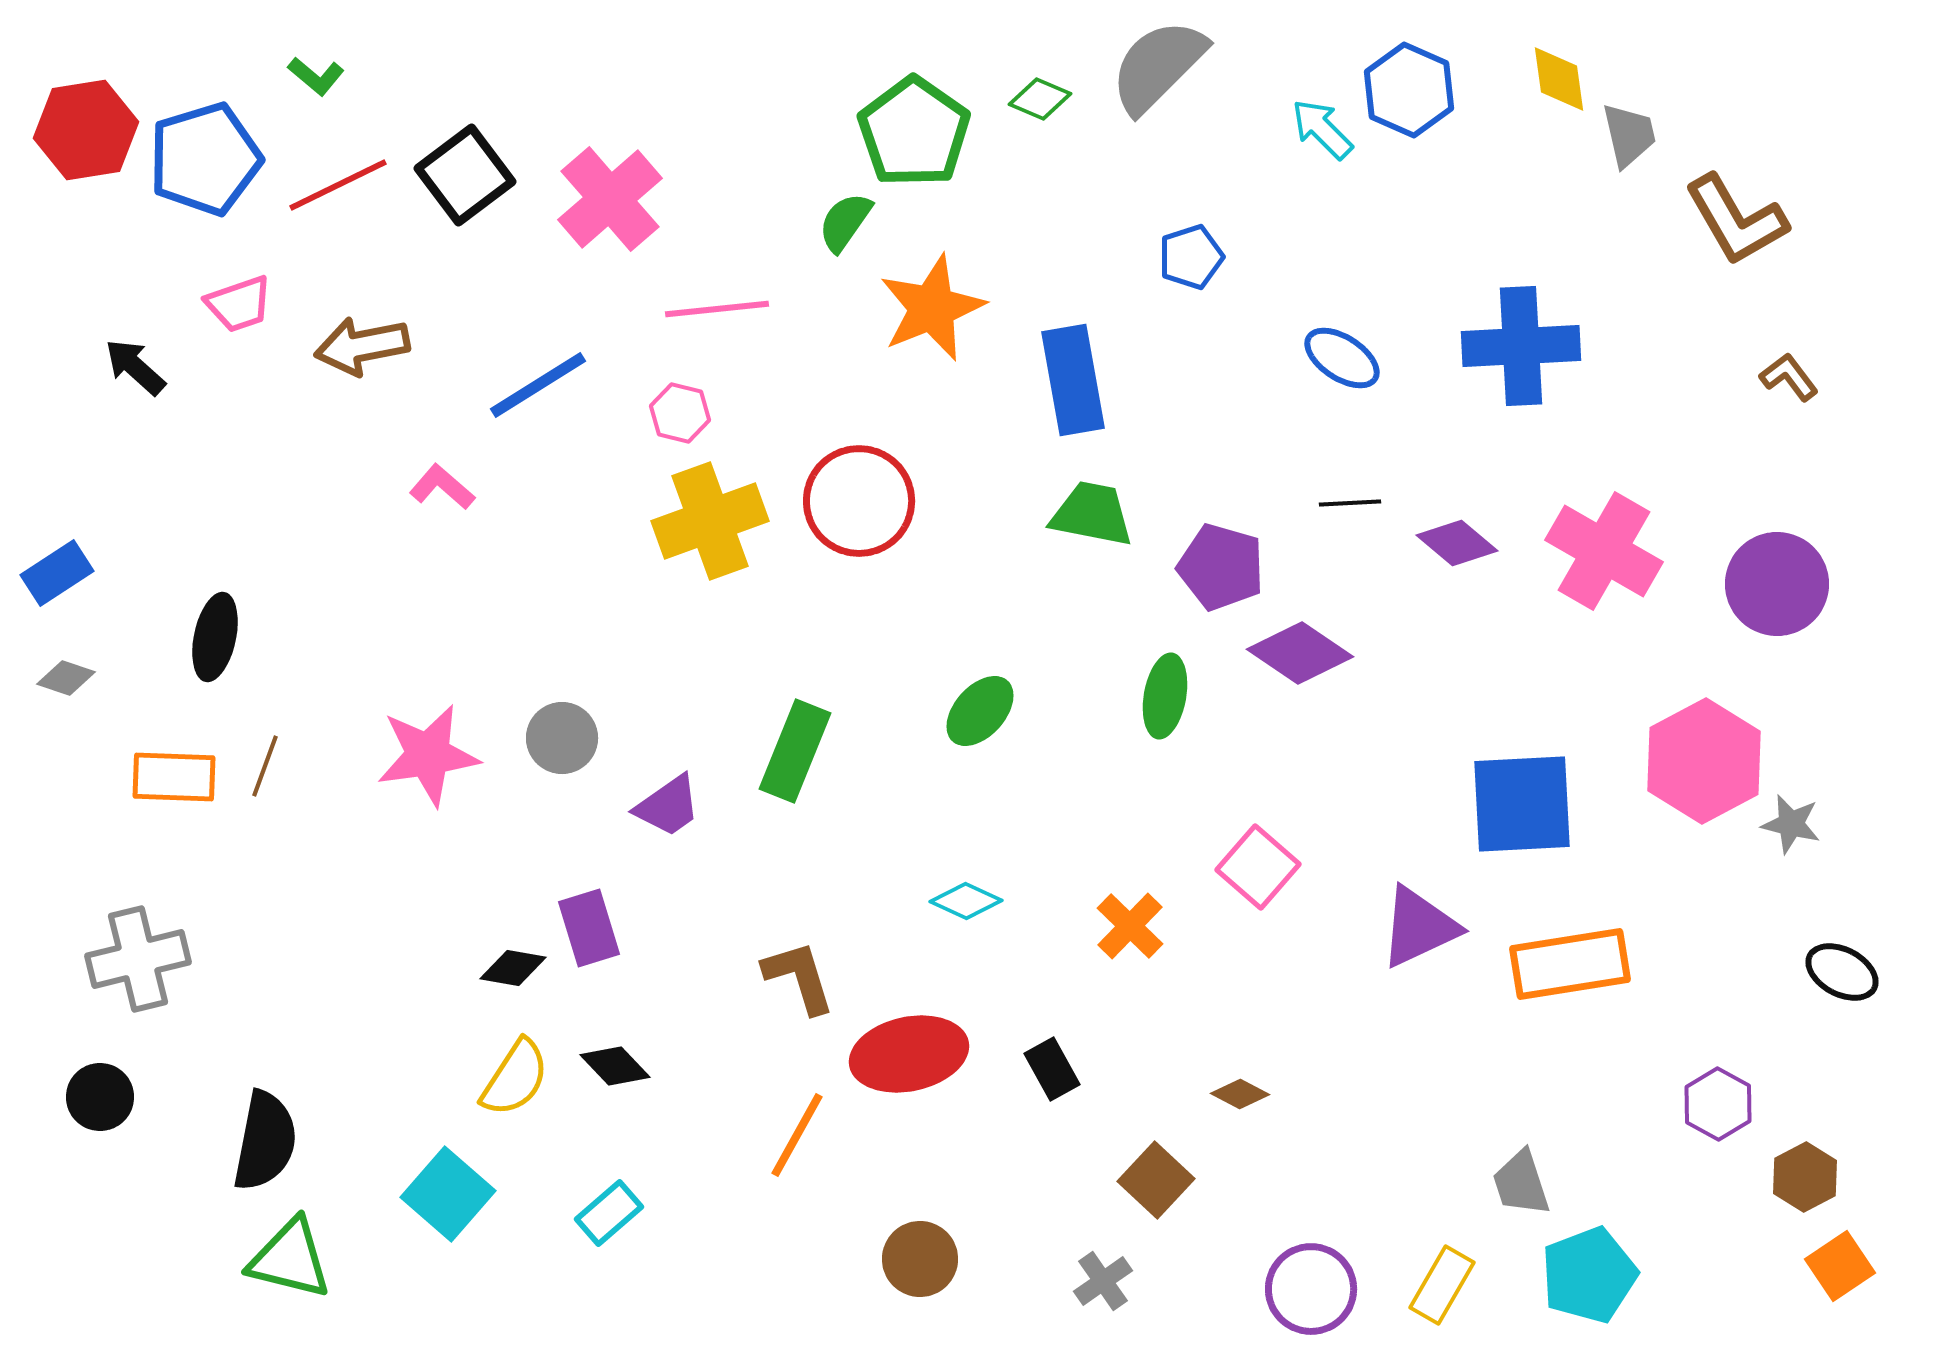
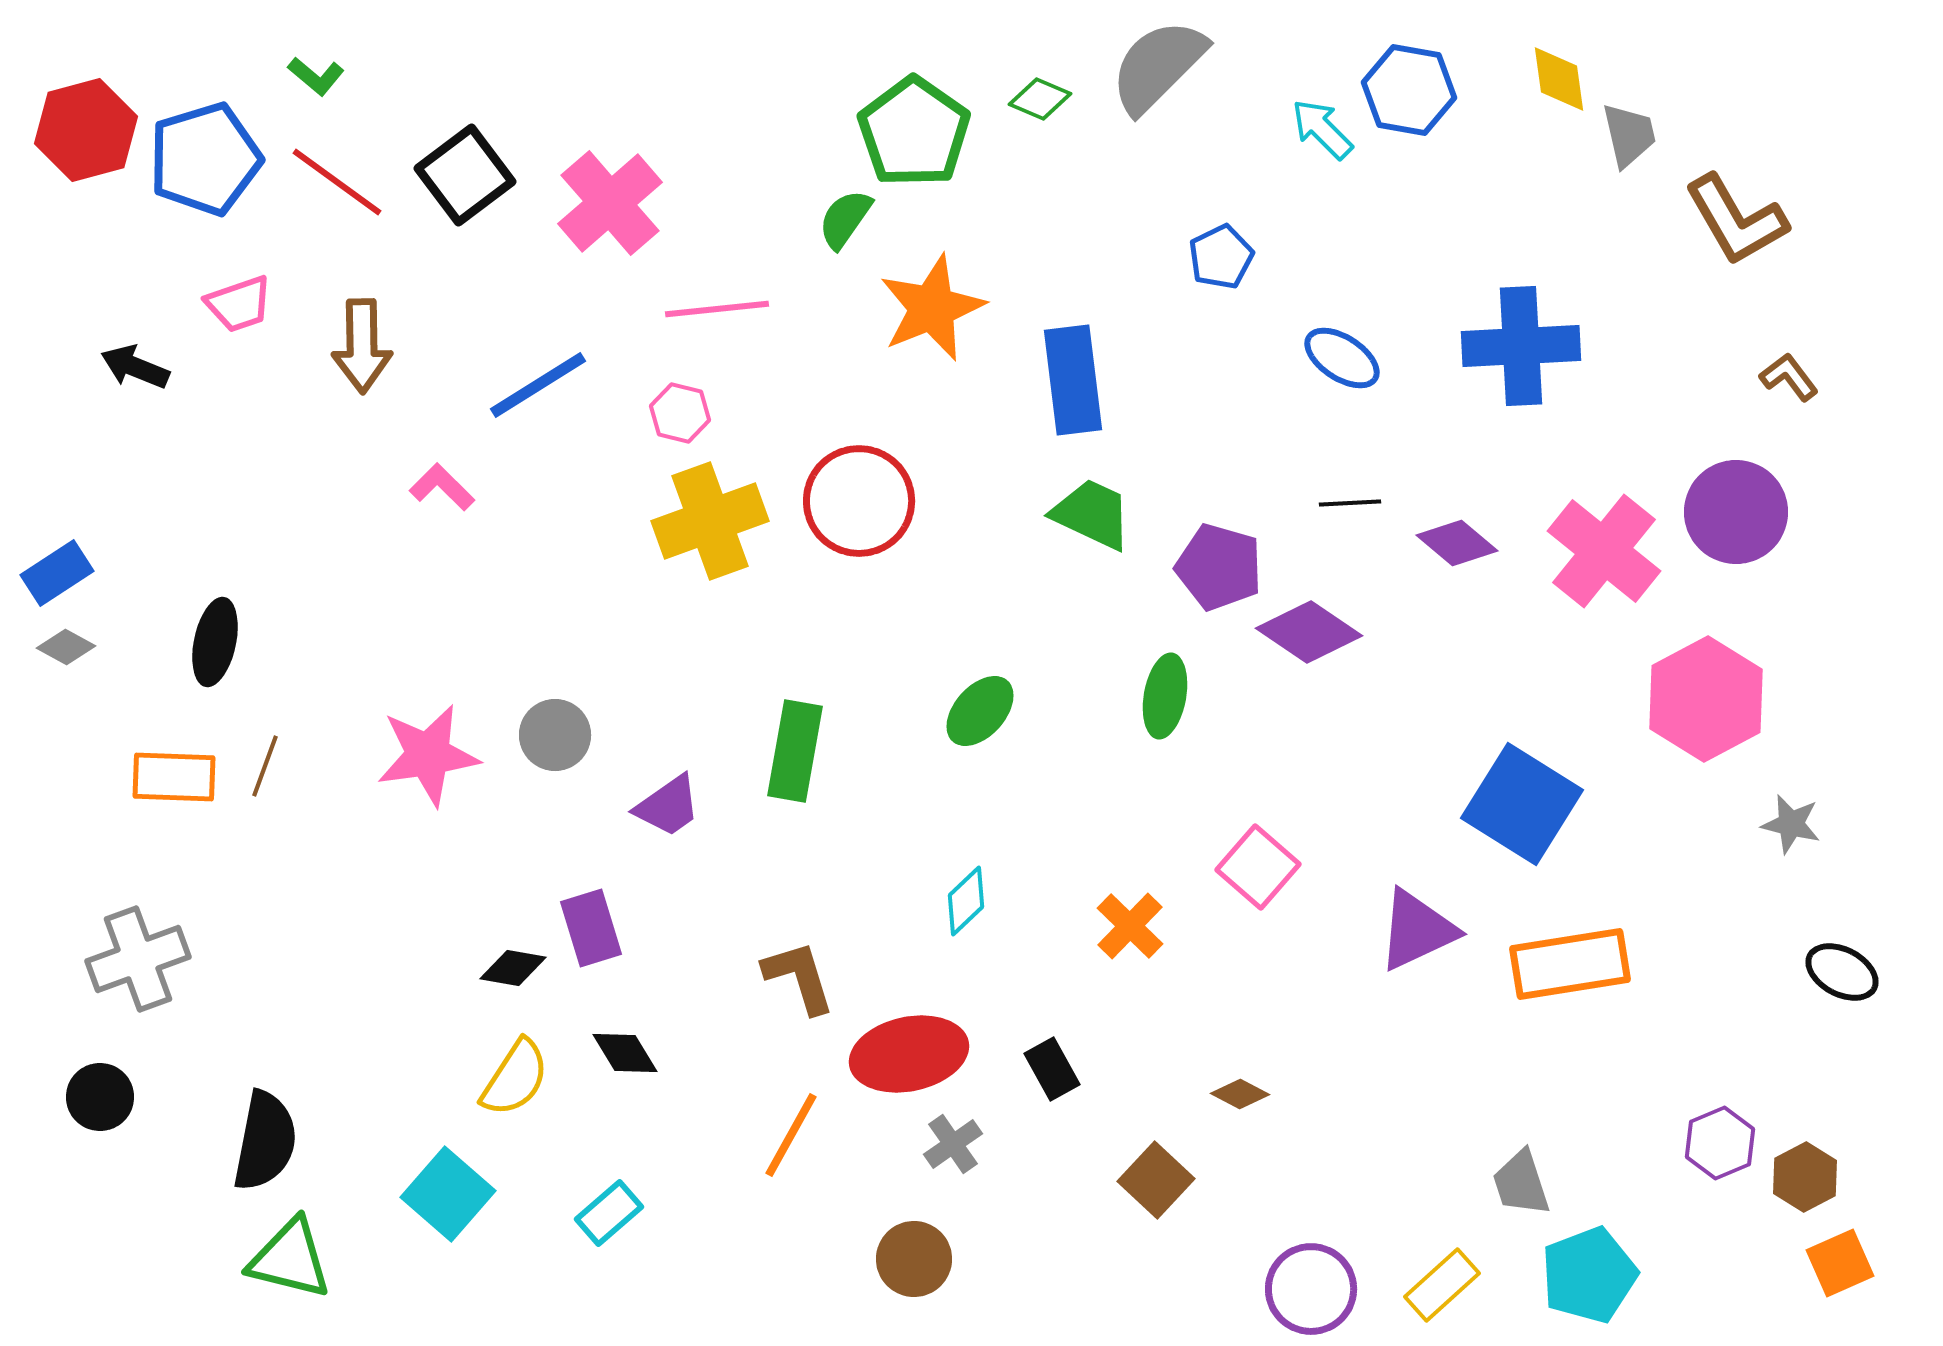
blue hexagon at (1409, 90): rotated 14 degrees counterclockwise
red hexagon at (86, 130): rotated 6 degrees counterclockwise
red line at (338, 185): moved 1 px left, 3 px up; rotated 62 degrees clockwise
pink cross at (610, 199): moved 4 px down
green semicircle at (845, 222): moved 3 px up
blue pentagon at (1191, 257): moved 30 px right; rotated 8 degrees counterclockwise
brown arrow at (362, 346): rotated 80 degrees counterclockwise
black arrow at (135, 367): rotated 20 degrees counterclockwise
blue rectangle at (1073, 380): rotated 3 degrees clockwise
pink L-shape at (442, 487): rotated 4 degrees clockwise
green trapezoid at (1092, 514): rotated 14 degrees clockwise
pink cross at (1604, 551): rotated 9 degrees clockwise
purple pentagon at (1221, 567): moved 2 px left
purple circle at (1777, 584): moved 41 px left, 72 px up
black ellipse at (215, 637): moved 5 px down
purple diamond at (1300, 653): moved 9 px right, 21 px up
gray diamond at (66, 678): moved 31 px up; rotated 10 degrees clockwise
gray circle at (562, 738): moved 7 px left, 3 px up
green rectangle at (795, 751): rotated 12 degrees counterclockwise
pink hexagon at (1704, 761): moved 2 px right, 62 px up
blue square at (1522, 804): rotated 35 degrees clockwise
cyan diamond at (966, 901): rotated 68 degrees counterclockwise
purple triangle at (1419, 927): moved 2 px left, 3 px down
purple rectangle at (589, 928): moved 2 px right
gray cross at (138, 959): rotated 6 degrees counterclockwise
black diamond at (615, 1066): moved 10 px right, 13 px up; rotated 12 degrees clockwise
purple hexagon at (1718, 1104): moved 2 px right, 39 px down; rotated 8 degrees clockwise
orange line at (797, 1135): moved 6 px left
brown circle at (920, 1259): moved 6 px left
orange square at (1840, 1266): moved 3 px up; rotated 10 degrees clockwise
gray cross at (1103, 1281): moved 150 px left, 137 px up
yellow rectangle at (1442, 1285): rotated 18 degrees clockwise
